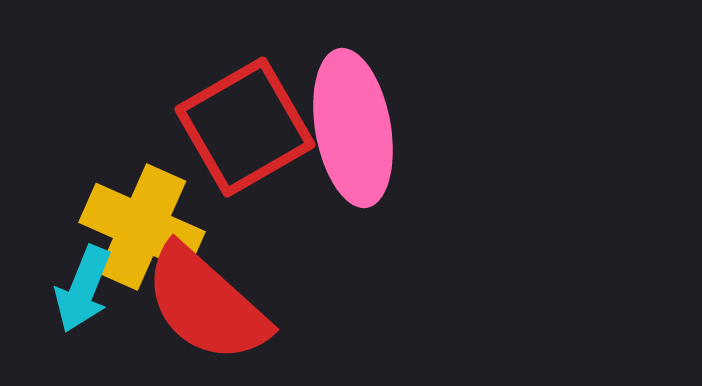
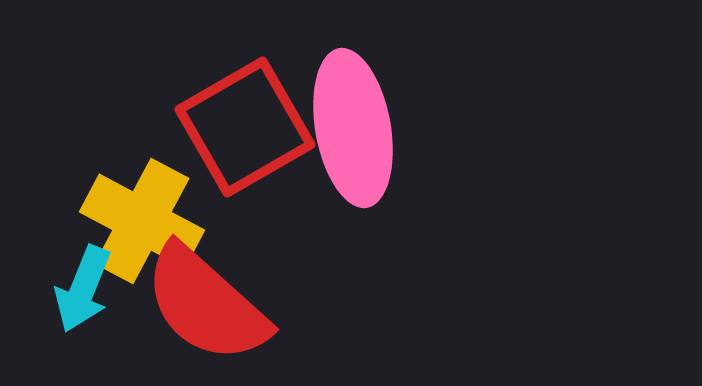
yellow cross: moved 6 px up; rotated 4 degrees clockwise
